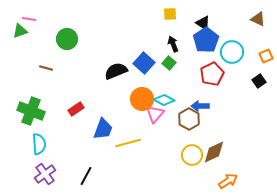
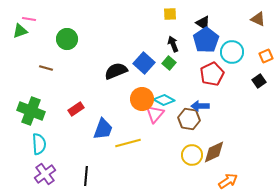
brown hexagon: rotated 20 degrees counterclockwise
black line: rotated 24 degrees counterclockwise
